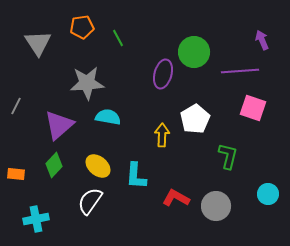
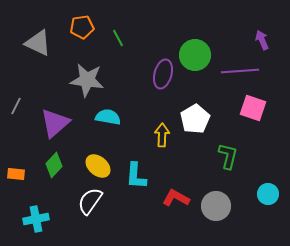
gray triangle: rotated 32 degrees counterclockwise
green circle: moved 1 px right, 3 px down
gray star: moved 3 px up; rotated 12 degrees clockwise
purple triangle: moved 4 px left, 2 px up
